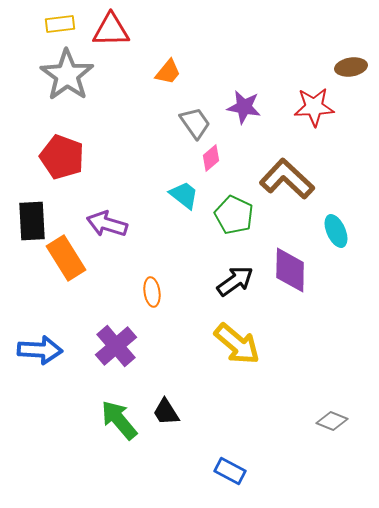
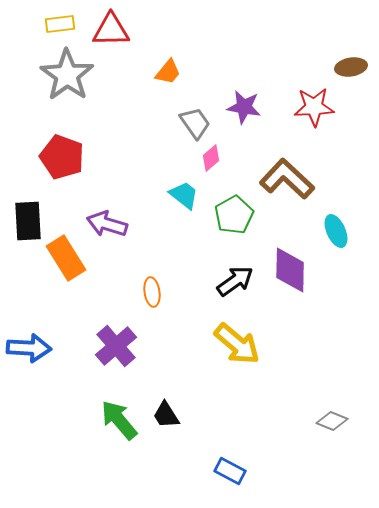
green pentagon: rotated 18 degrees clockwise
black rectangle: moved 4 px left
blue arrow: moved 11 px left, 2 px up
black trapezoid: moved 3 px down
